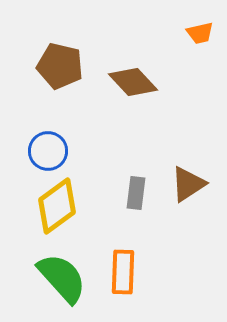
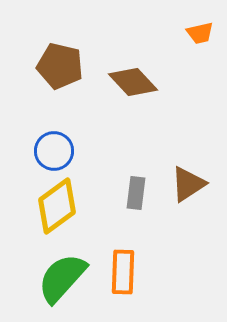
blue circle: moved 6 px right
green semicircle: rotated 96 degrees counterclockwise
